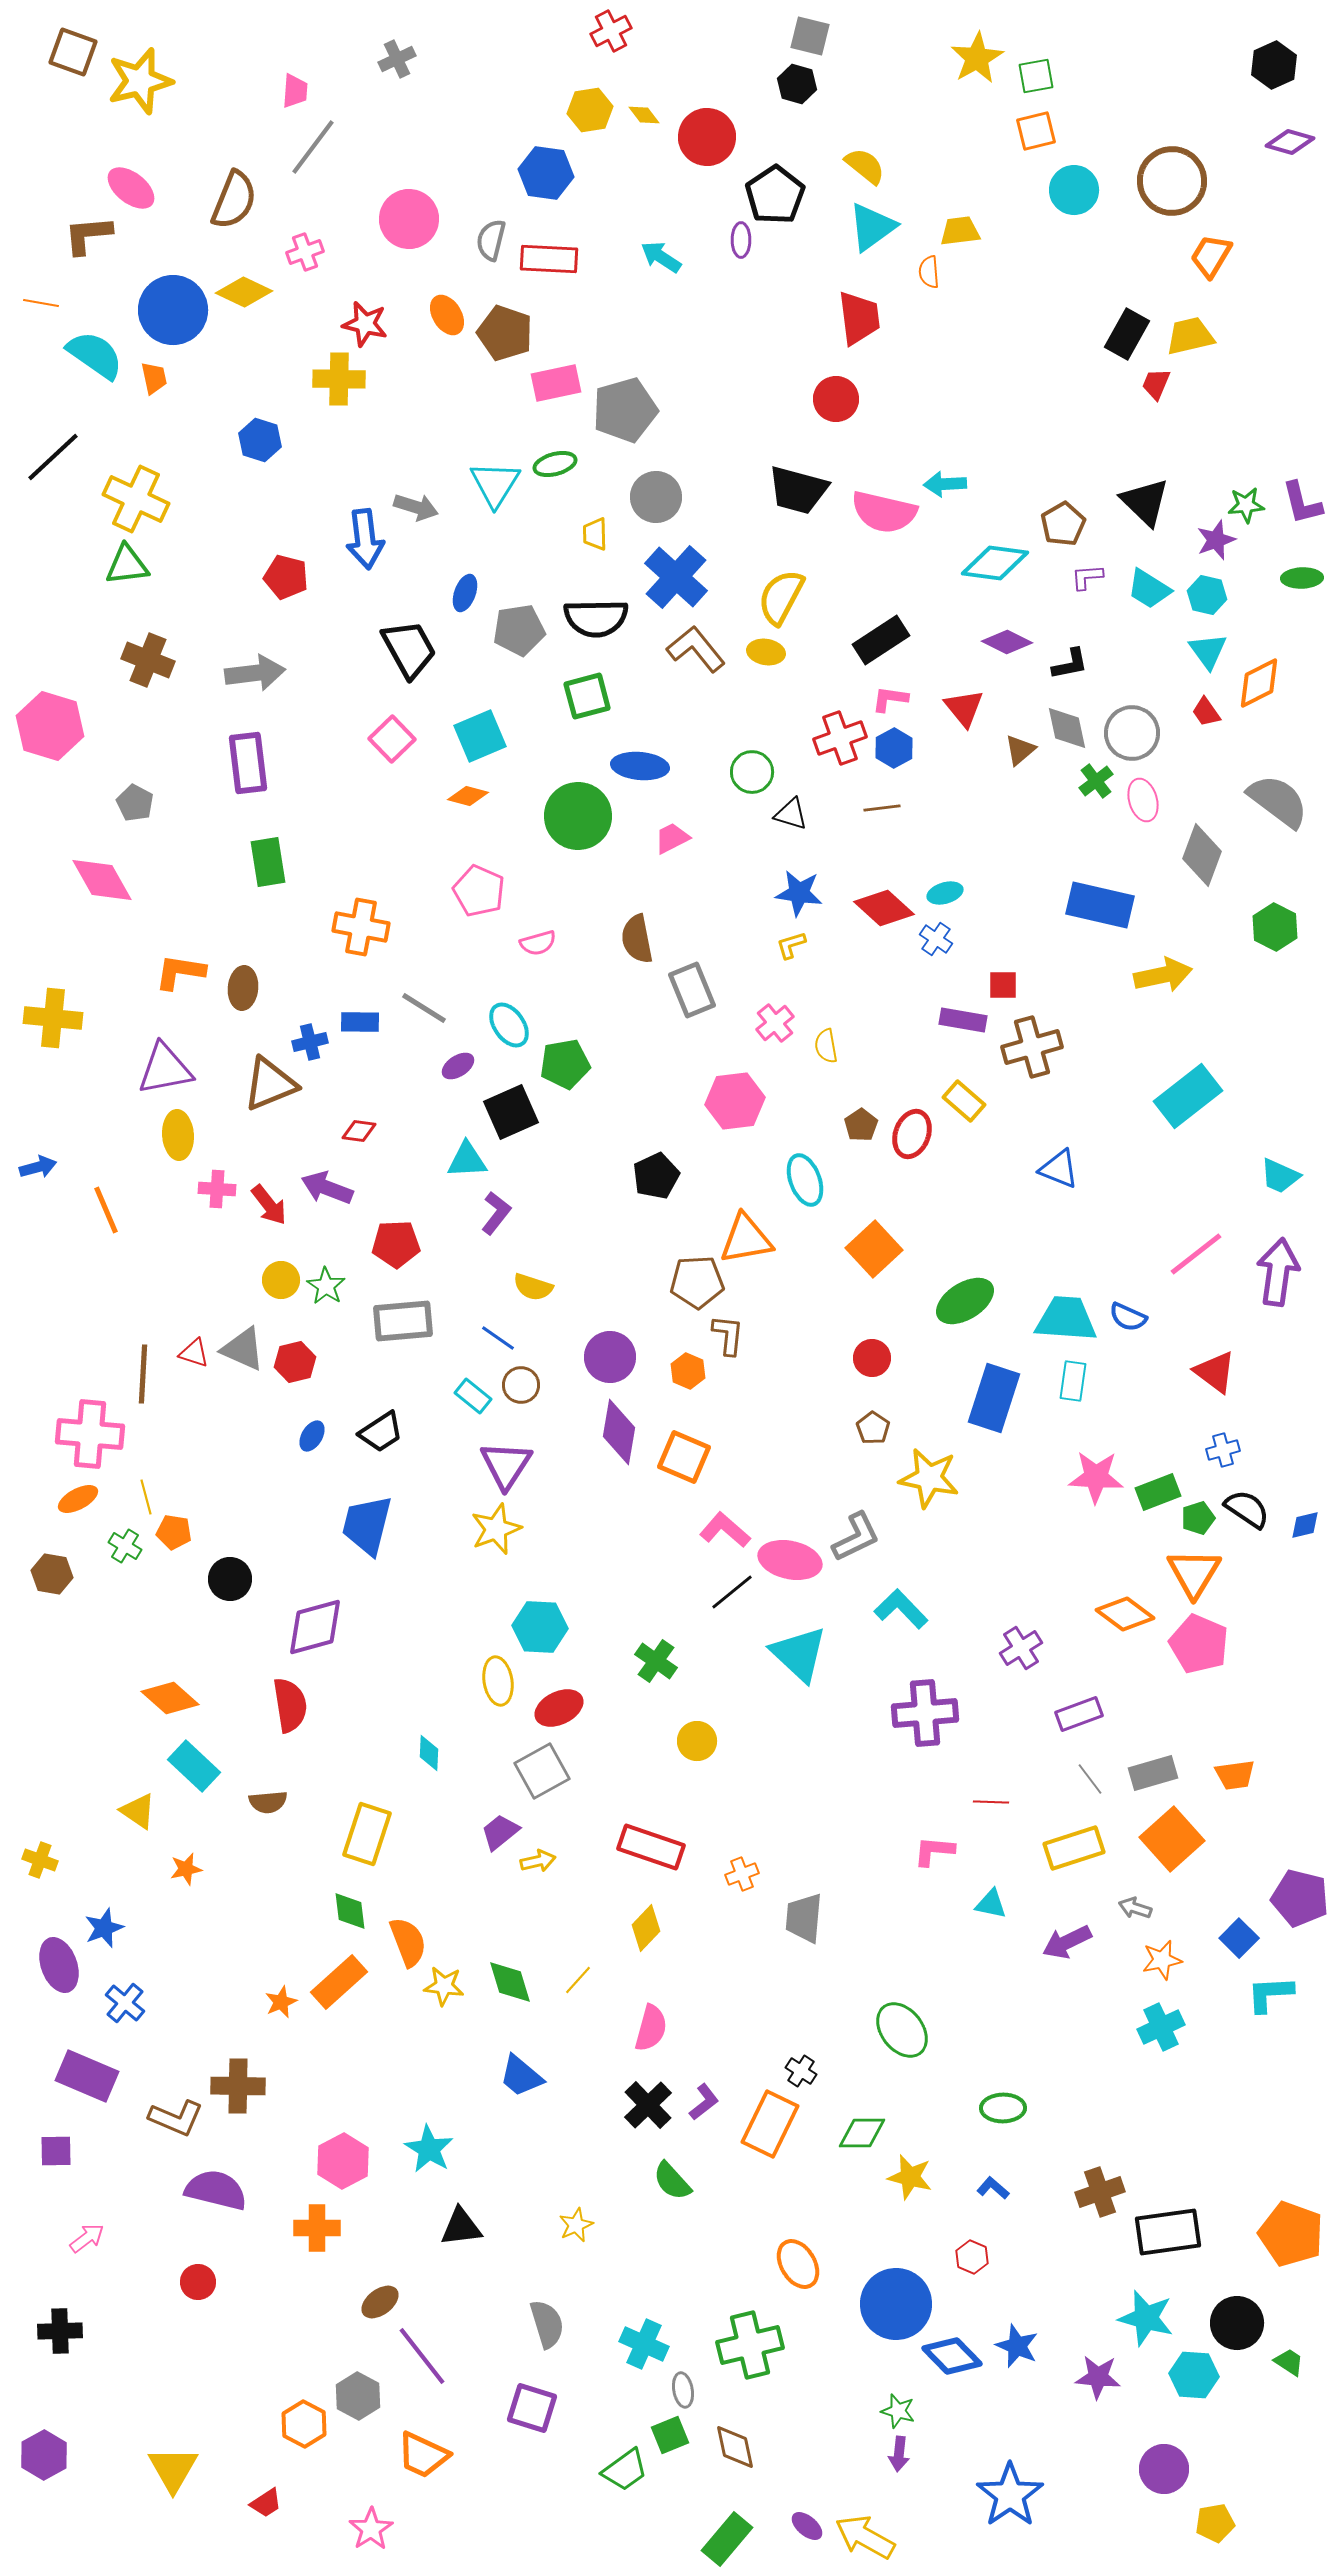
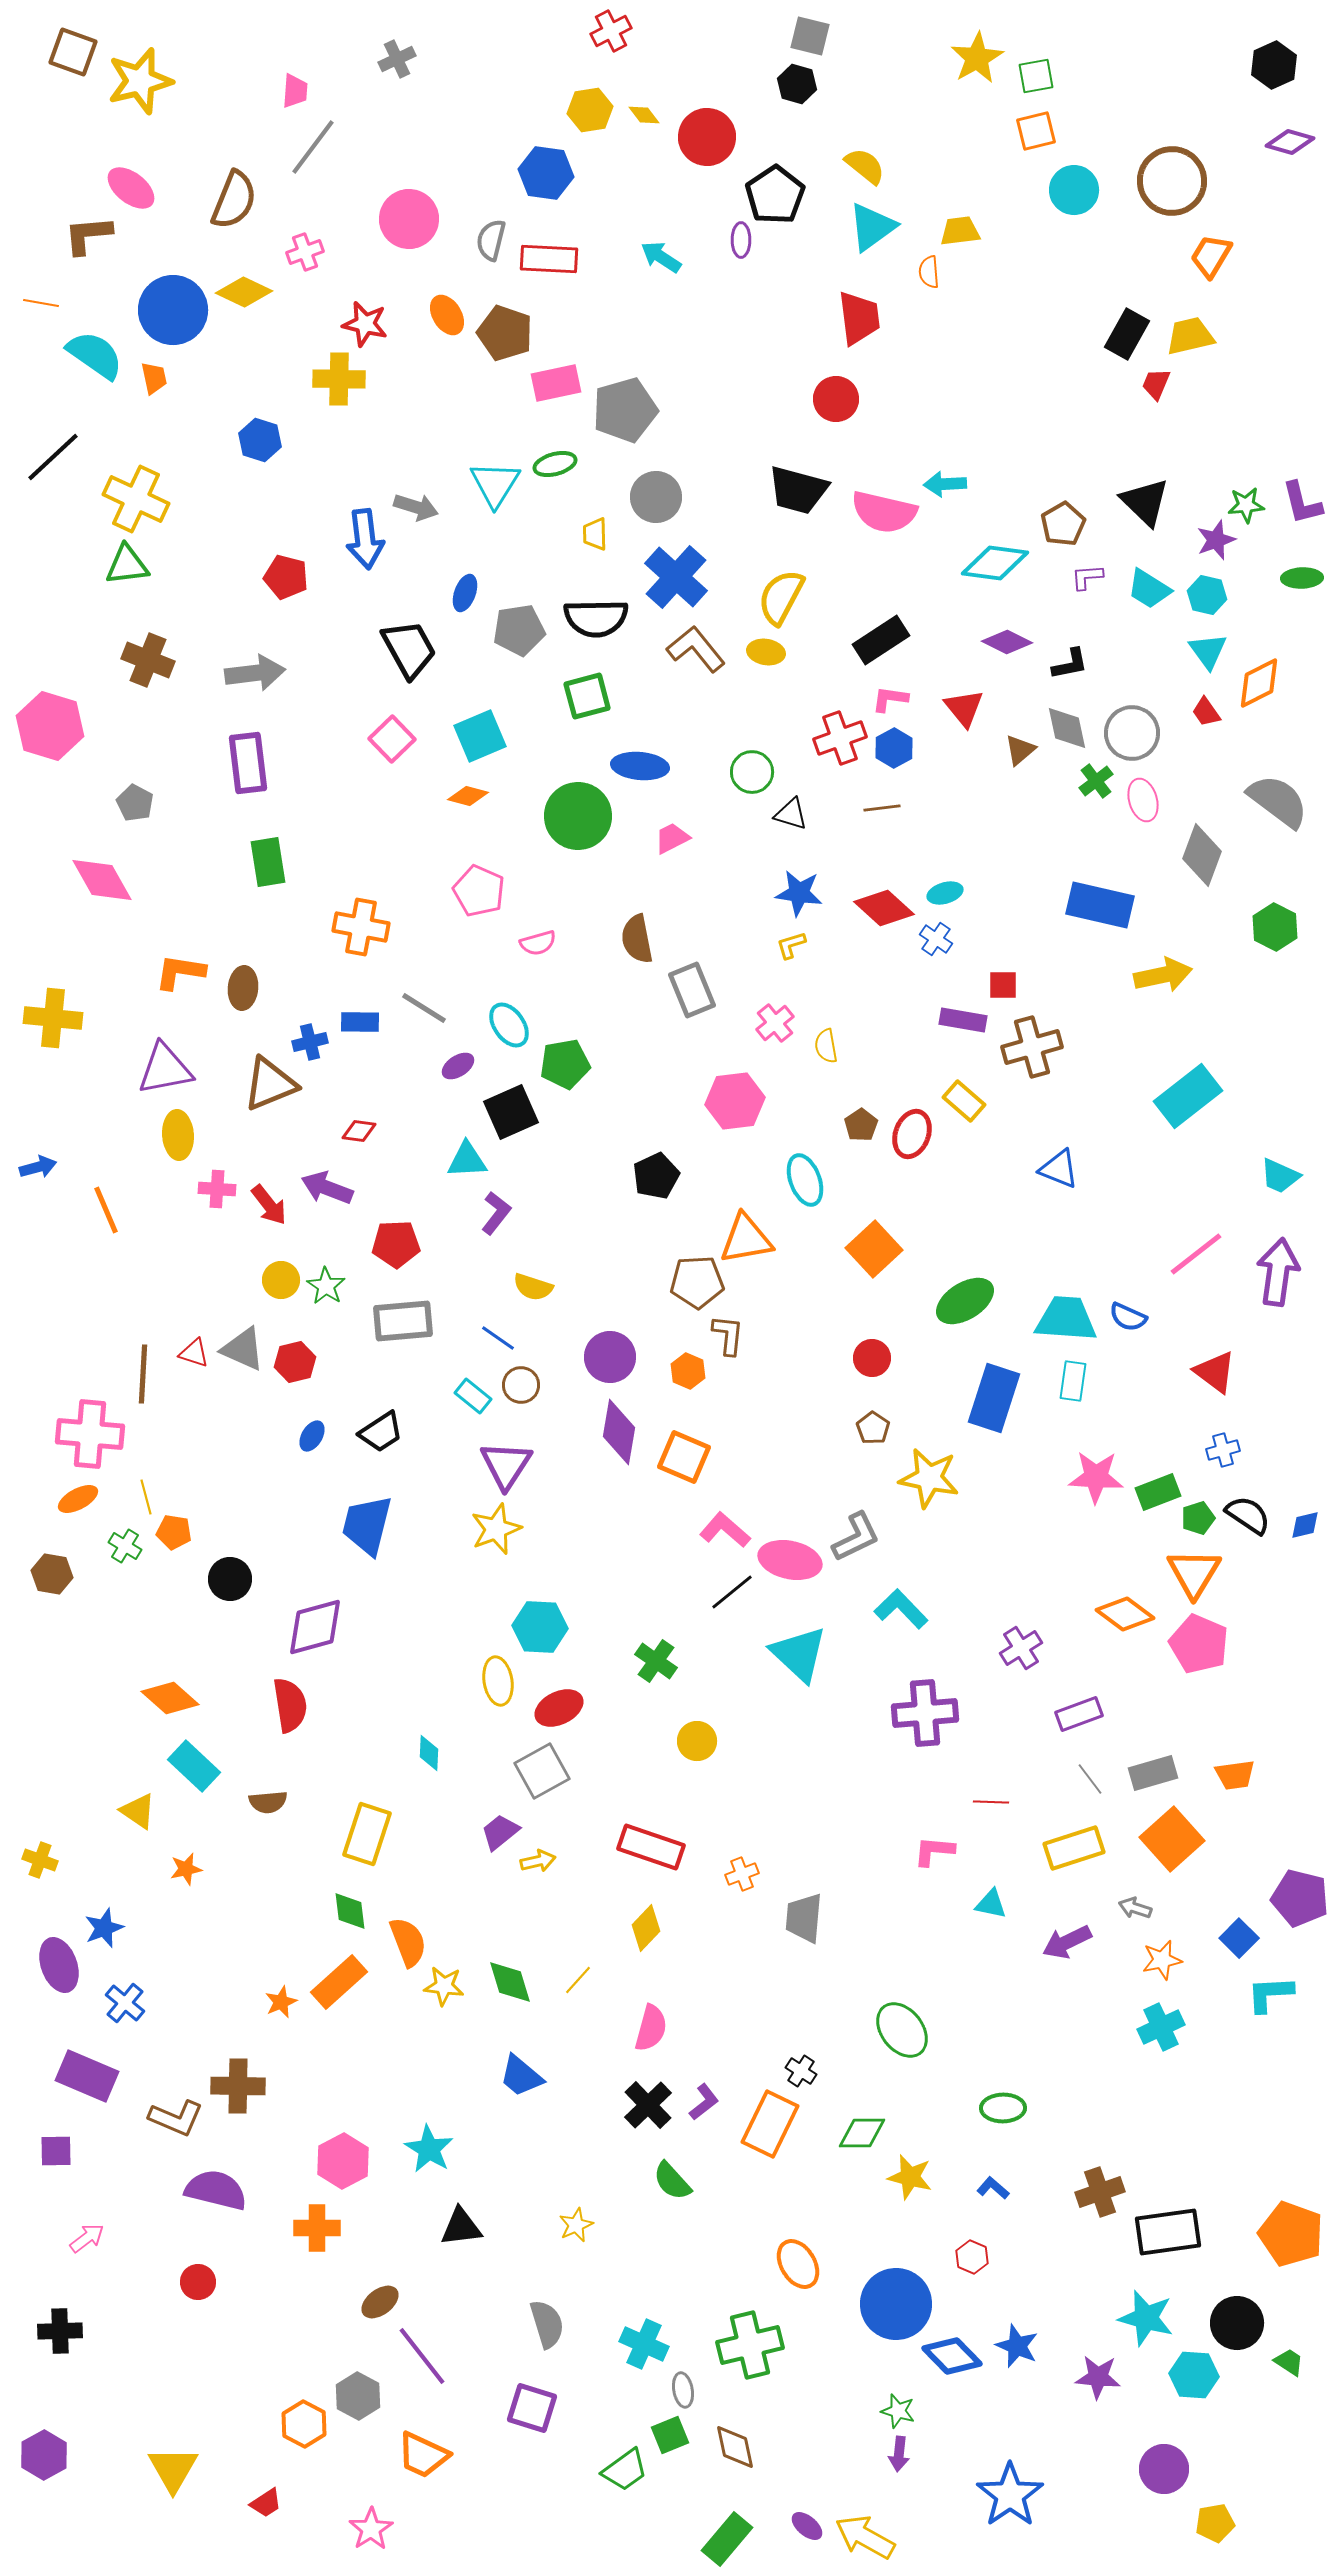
black semicircle at (1247, 1509): moved 1 px right, 6 px down
